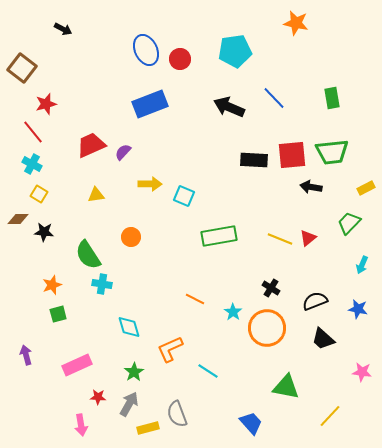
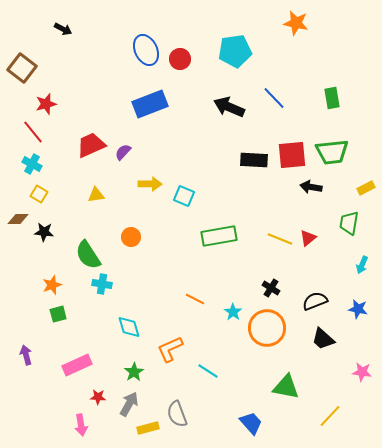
green trapezoid at (349, 223): rotated 35 degrees counterclockwise
